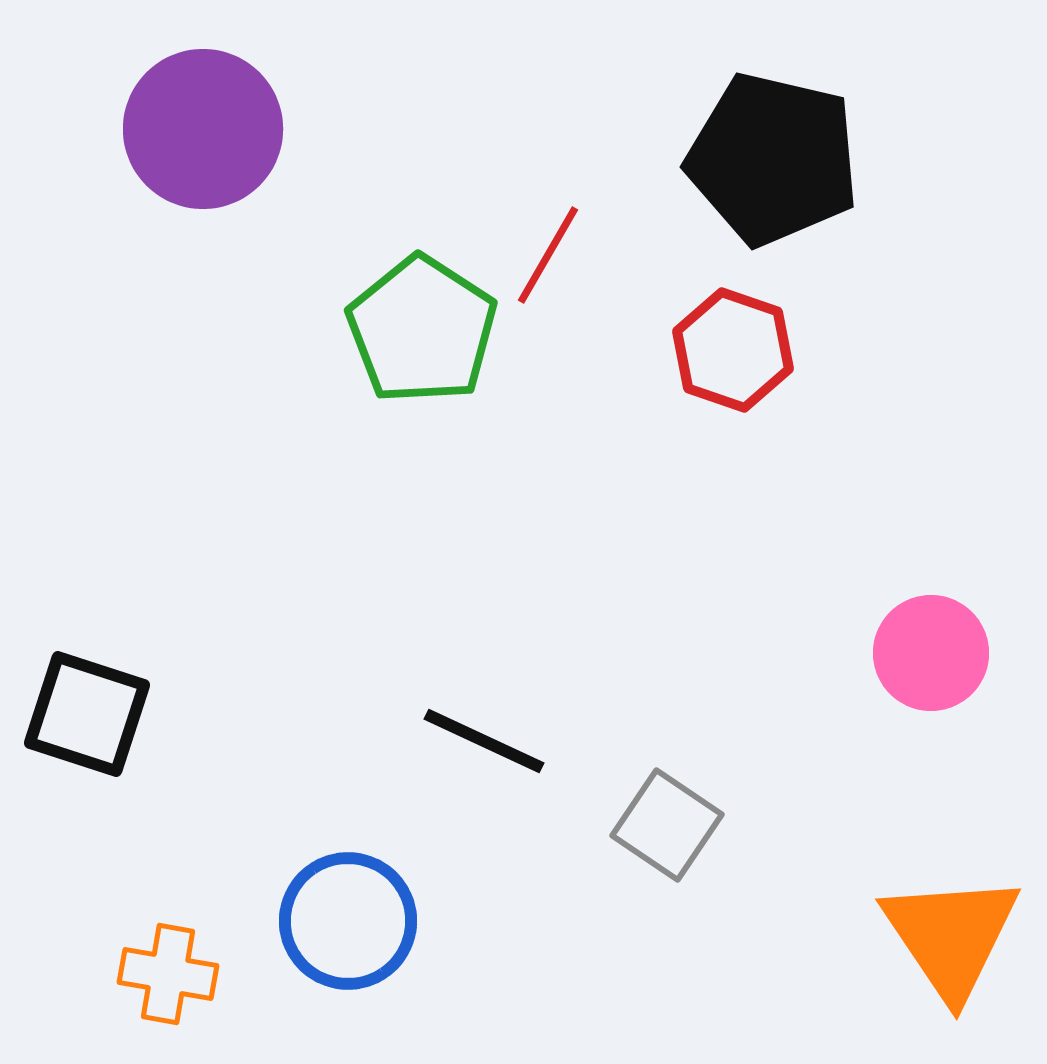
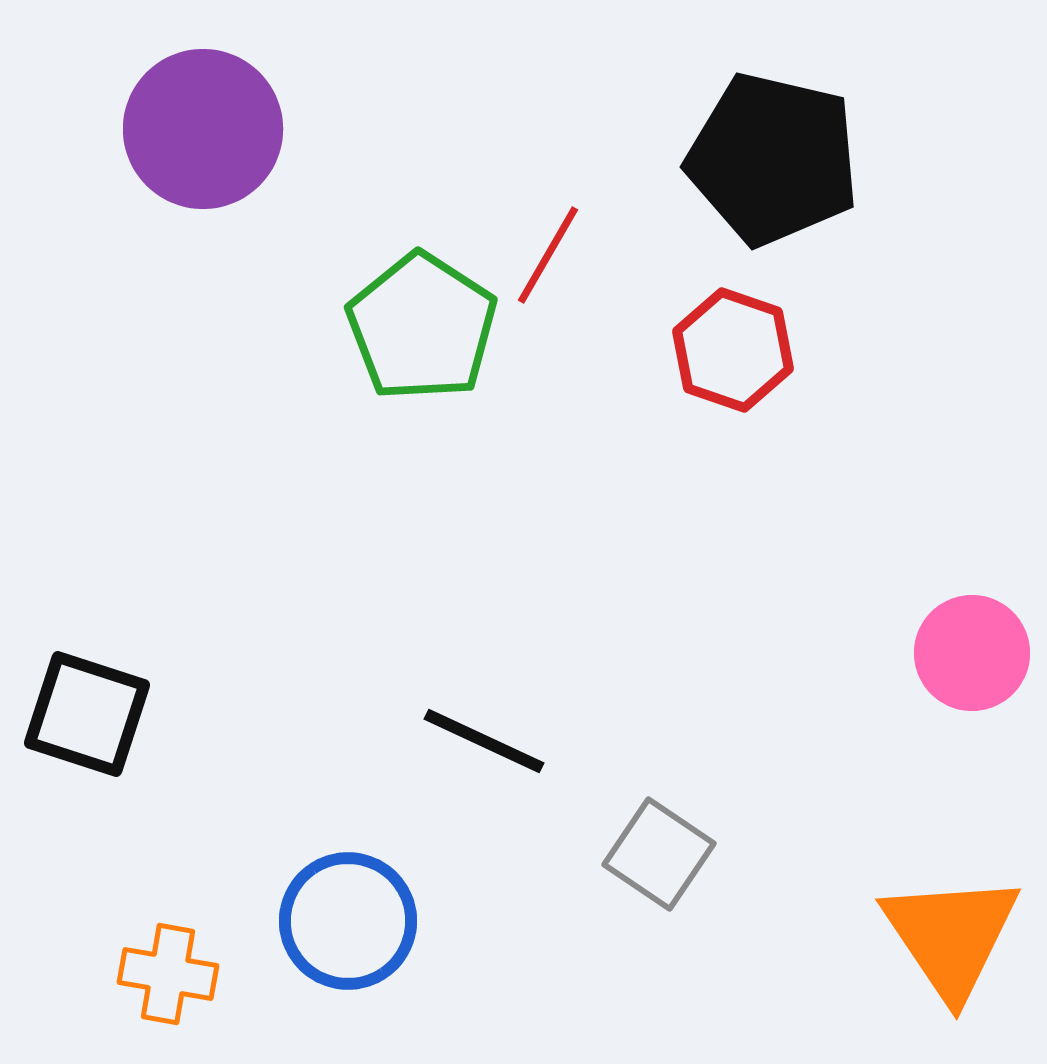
green pentagon: moved 3 px up
pink circle: moved 41 px right
gray square: moved 8 px left, 29 px down
